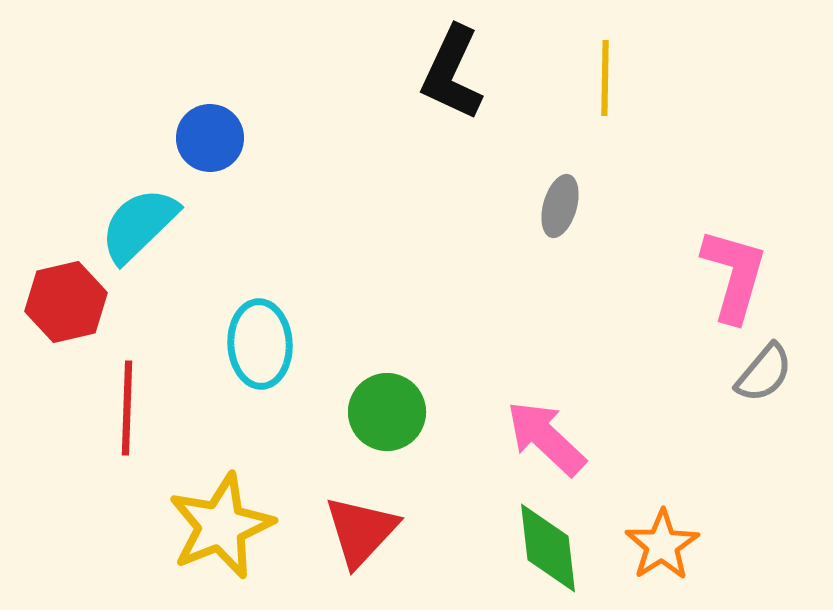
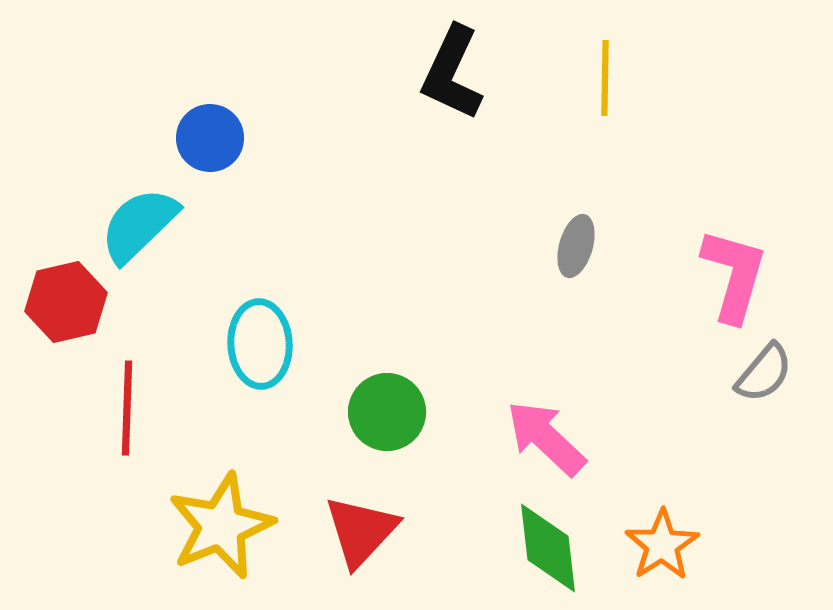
gray ellipse: moved 16 px right, 40 px down
